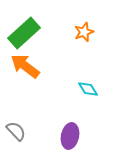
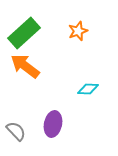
orange star: moved 6 px left, 1 px up
cyan diamond: rotated 55 degrees counterclockwise
purple ellipse: moved 17 px left, 12 px up
